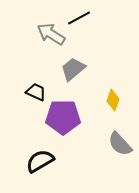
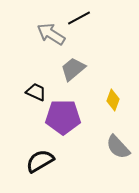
gray semicircle: moved 2 px left, 3 px down
